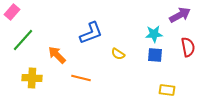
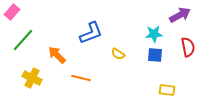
yellow cross: rotated 24 degrees clockwise
